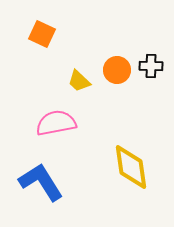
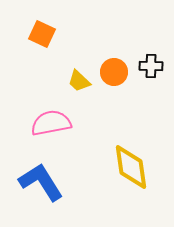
orange circle: moved 3 px left, 2 px down
pink semicircle: moved 5 px left
